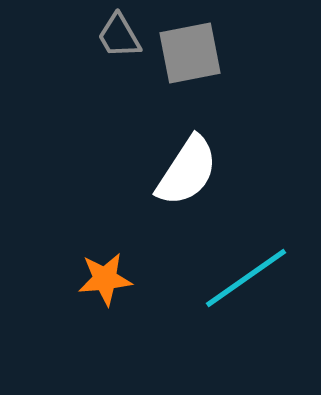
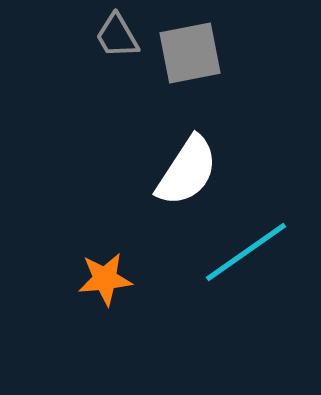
gray trapezoid: moved 2 px left
cyan line: moved 26 px up
